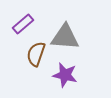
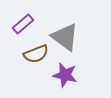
gray triangle: rotated 32 degrees clockwise
brown semicircle: rotated 130 degrees counterclockwise
